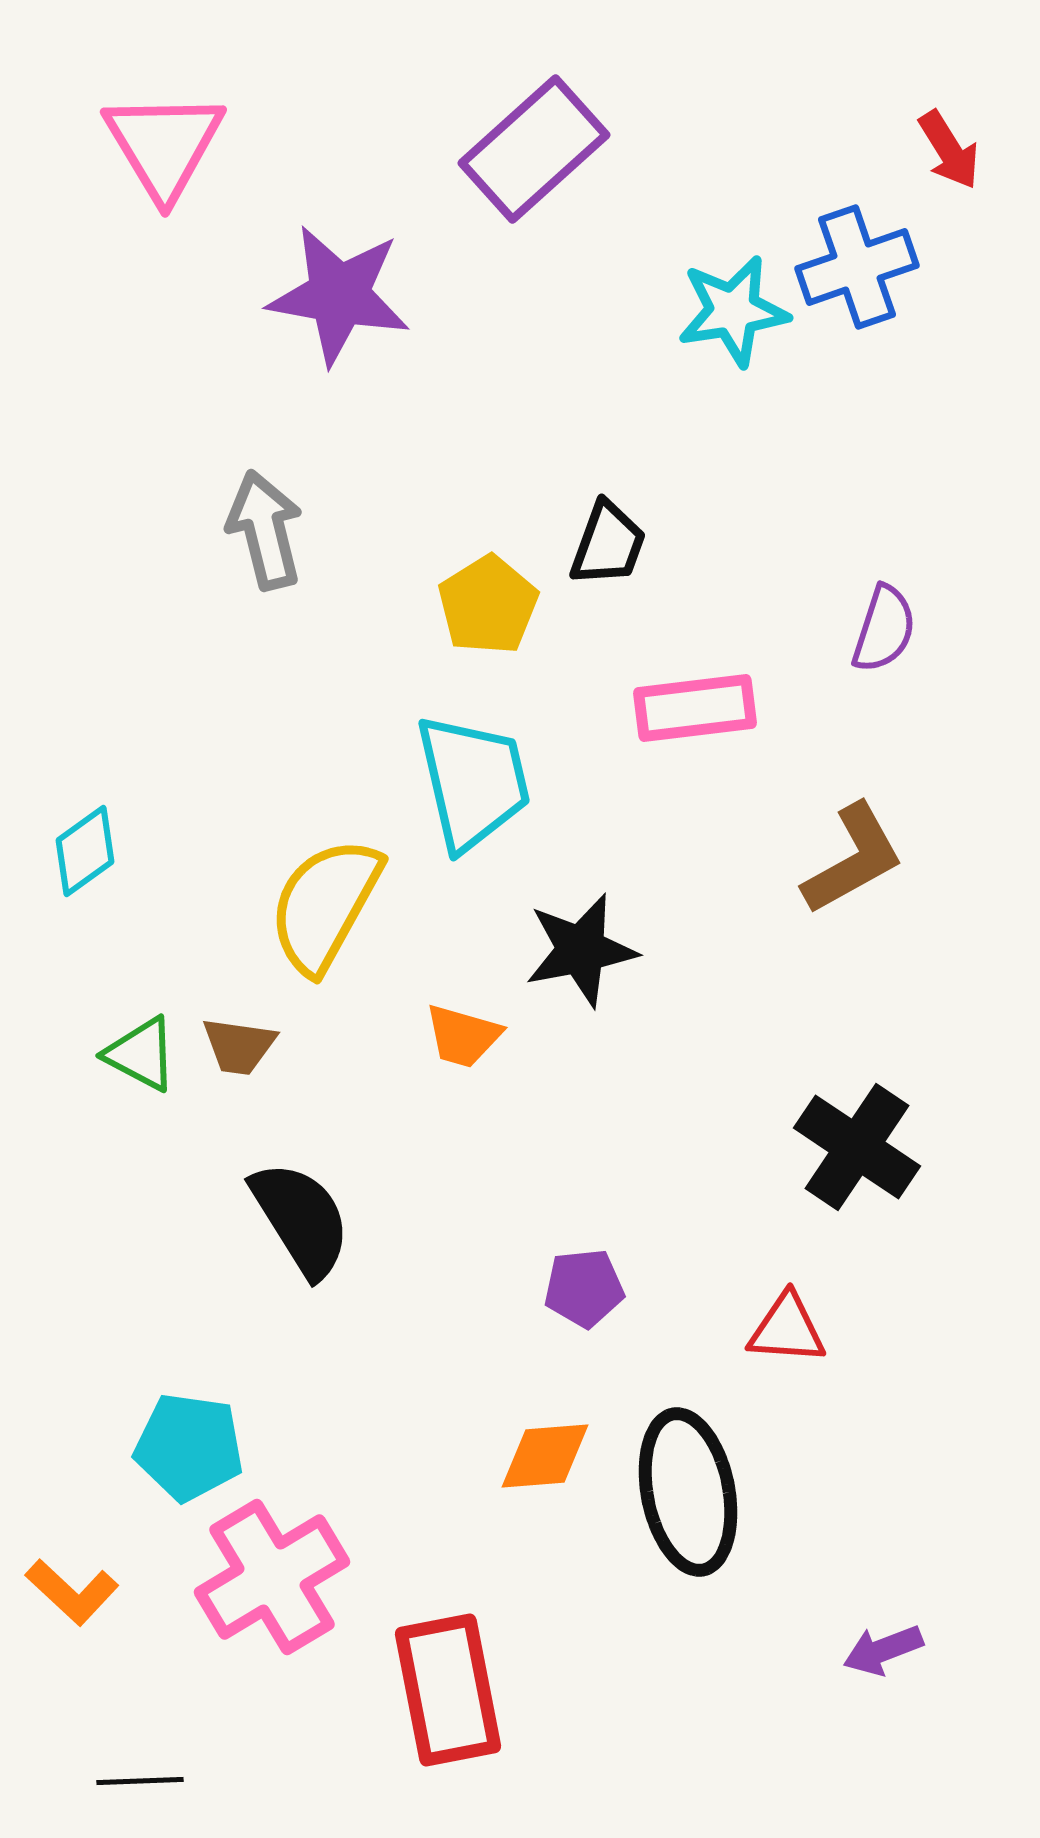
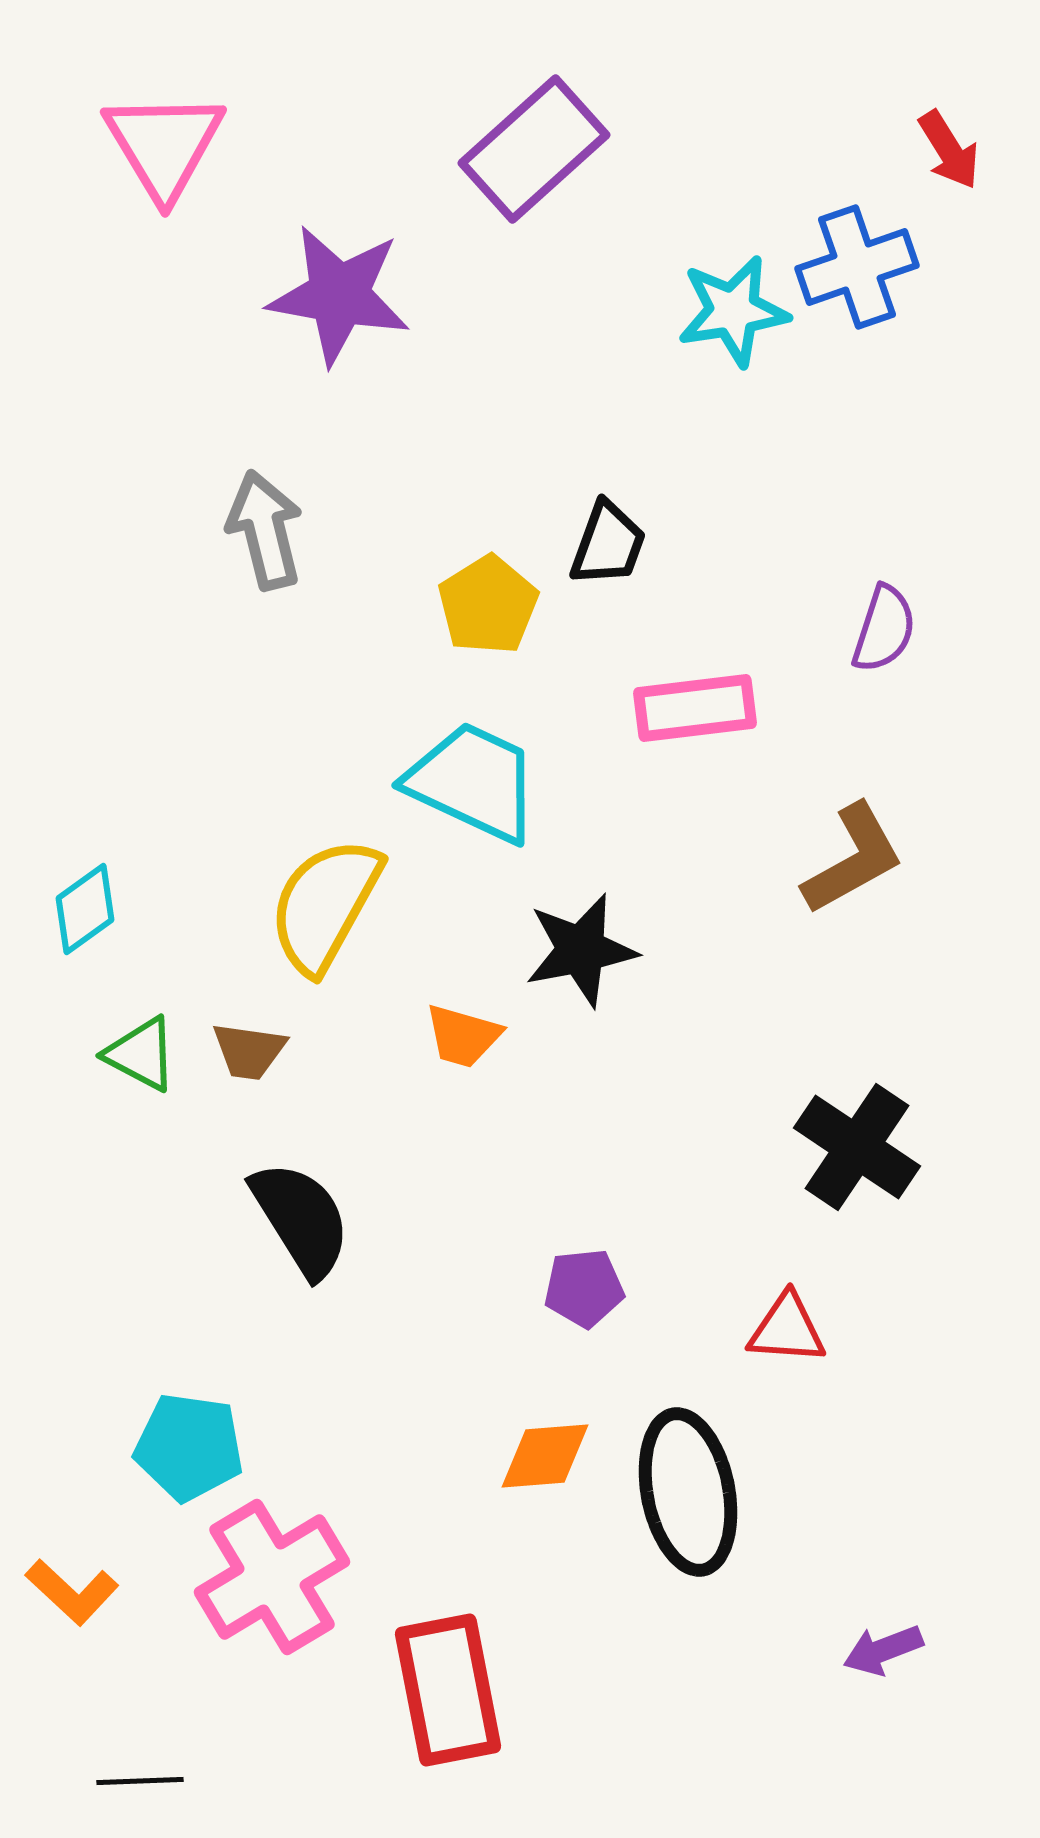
cyan trapezoid: rotated 52 degrees counterclockwise
cyan diamond: moved 58 px down
brown trapezoid: moved 10 px right, 5 px down
